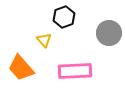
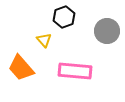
gray circle: moved 2 px left, 2 px up
pink rectangle: rotated 8 degrees clockwise
